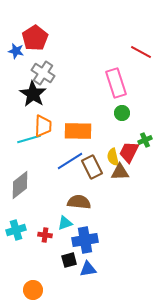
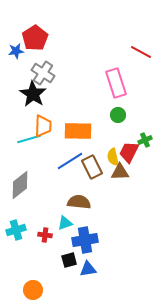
blue star: rotated 21 degrees counterclockwise
green circle: moved 4 px left, 2 px down
